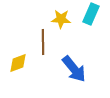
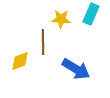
yellow diamond: moved 2 px right, 2 px up
blue arrow: moved 2 px right; rotated 20 degrees counterclockwise
